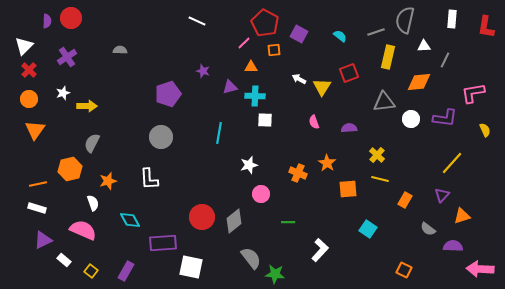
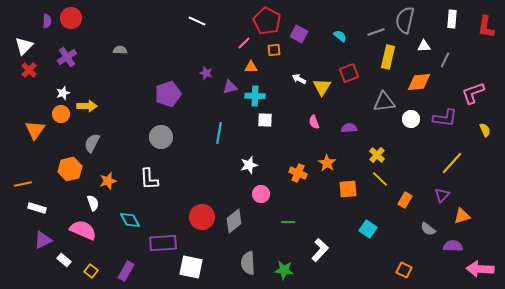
red pentagon at (265, 23): moved 2 px right, 2 px up
purple star at (203, 71): moved 3 px right, 2 px down
pink L-shape at (473, 93): rotated 10 degrees counterclockwise
orange circle at (29, 99): moved 32 px right, 15 px down
yellow line at (380, 179): rotated 30 degrees clockwise
orange line at (38, 184): moved 15 px left
gray semicircle at (251, 258): moved 3 px left, 5 px down; rotated 145 degrees counterclockwise
green star at (275, 274): moved 9 px right, 4 px up
